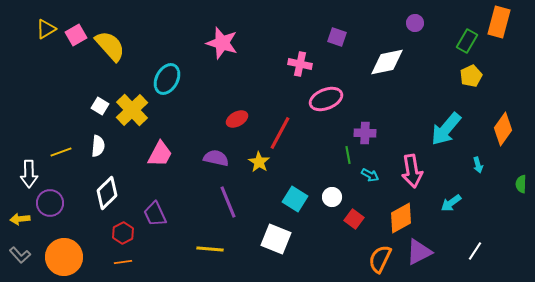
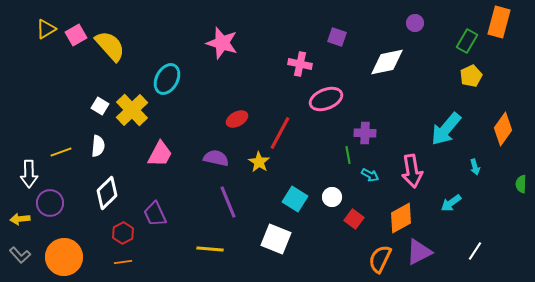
cyan arrow at (478, 165): moved 3 px left, 2 px down
